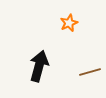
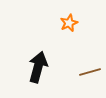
black arrow: moved 1 px left, 1 px down
